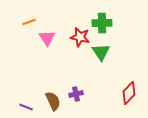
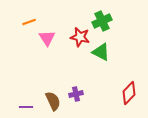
green cross: moved 2 px up; rotated 24 degrees counterclockwise
green triangle: rotated 30 degrees counterclockwise
purple line: rotated 24 degrees counterclockwise
